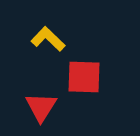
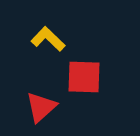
red triangle: rotated 16 degrees clockwise
